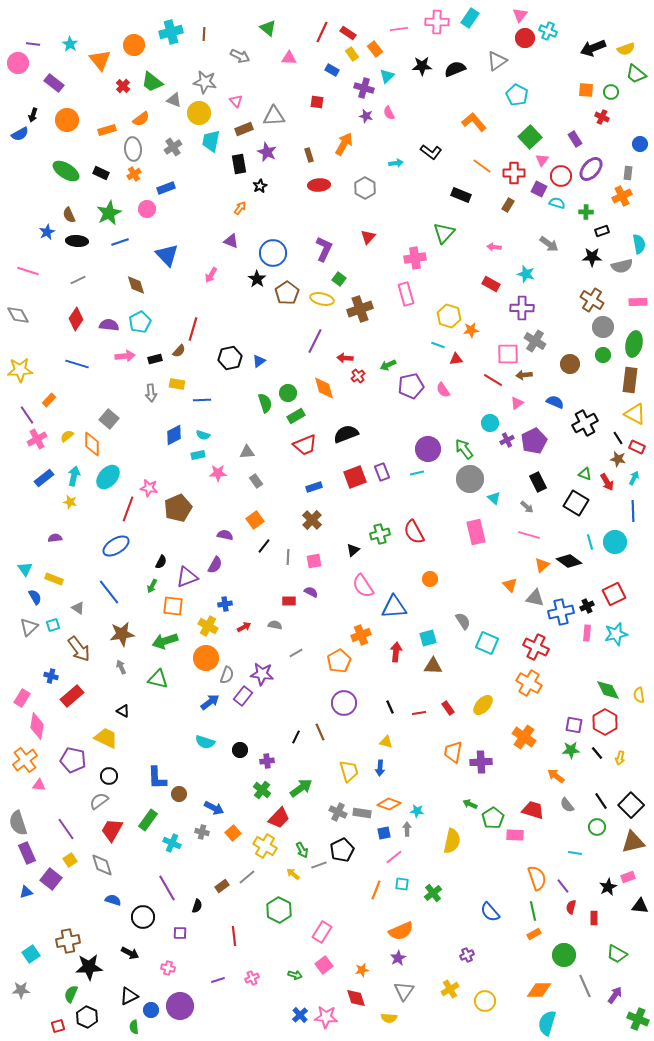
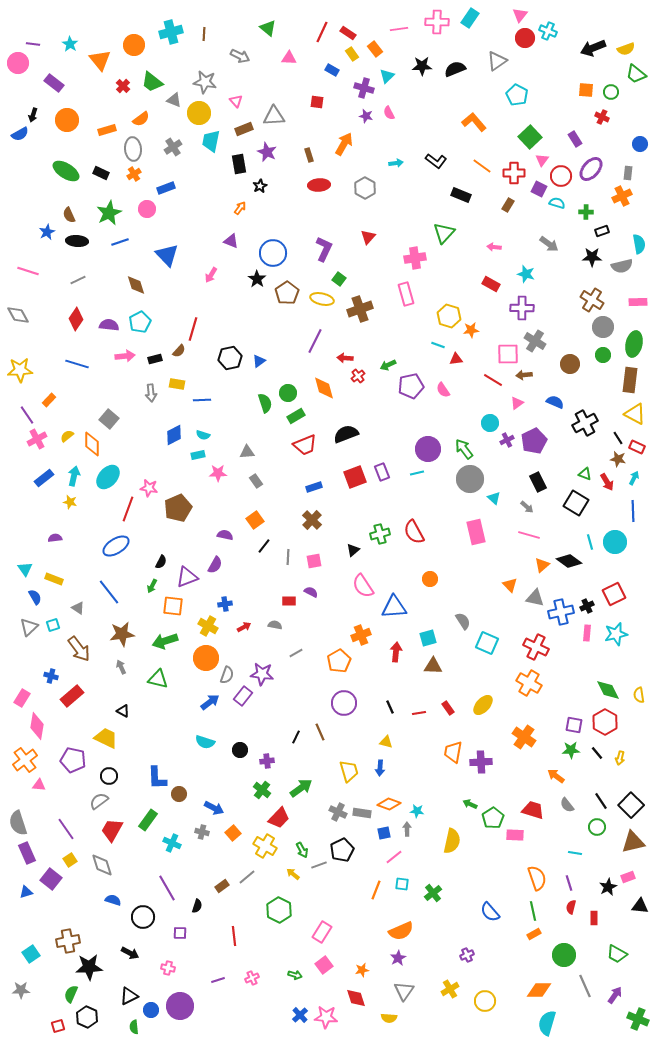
black L-shape at (431, 152): moved 5 px right, 9 px down
purple line at (563, 886): moved 6 px right, 3 px up; rotated 21 degrees clockwise
